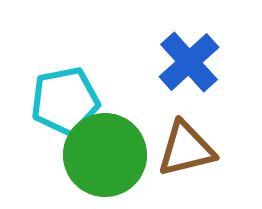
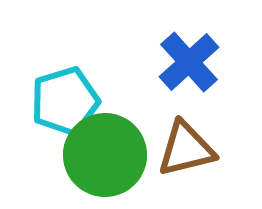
cyan pentagon: rotated 6 degrees counterclockwise
